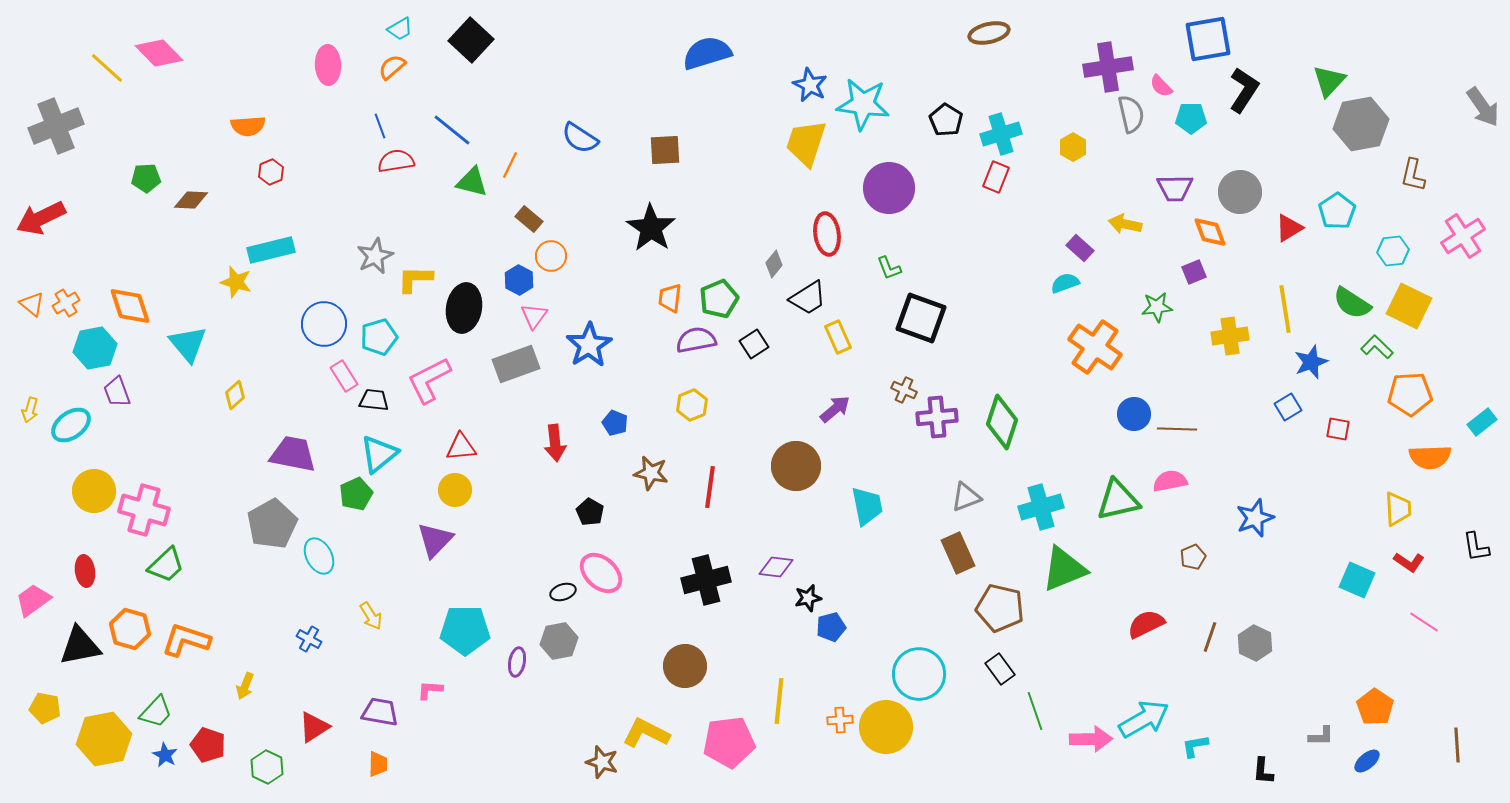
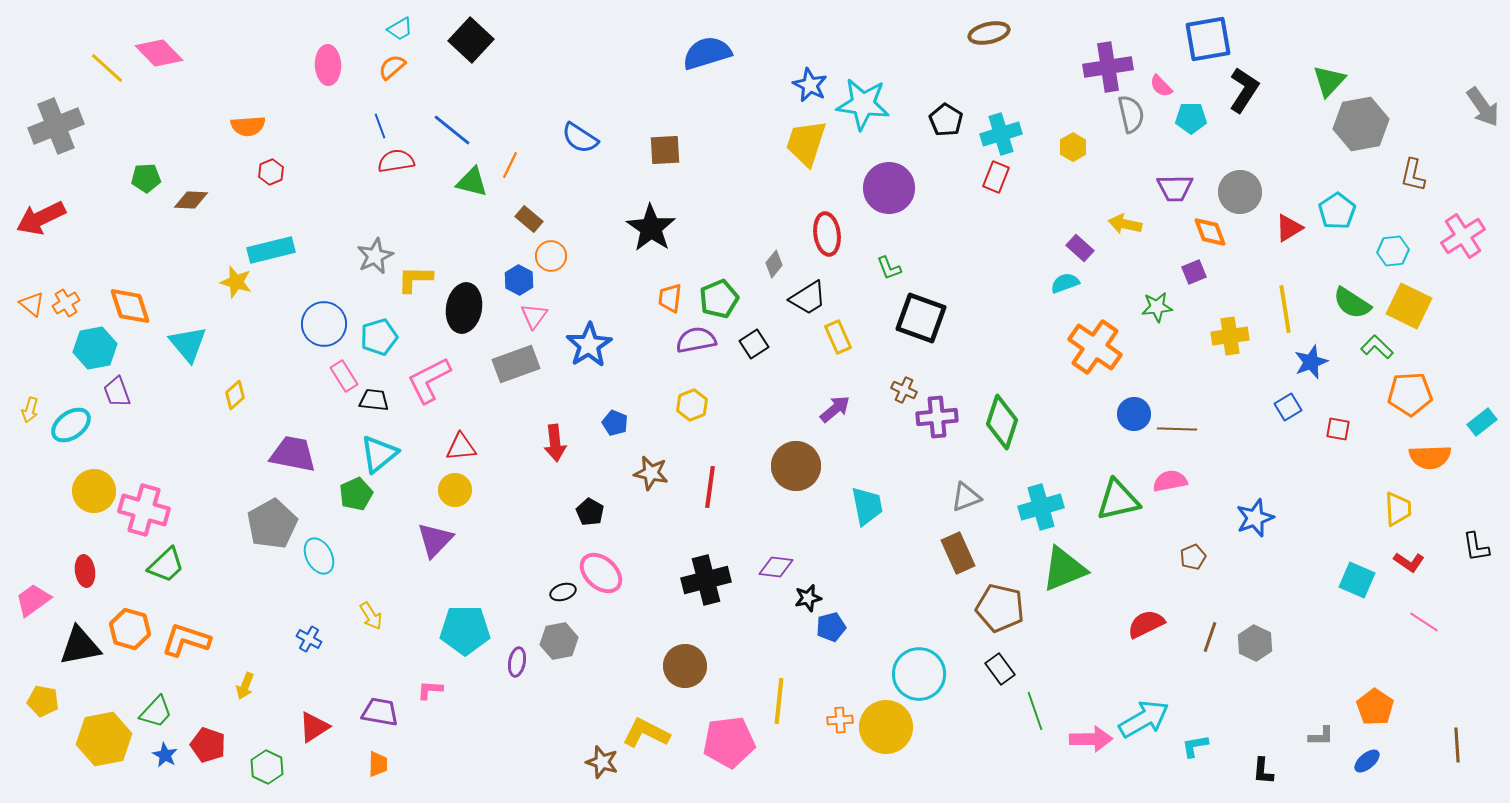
yellow pentagon at (45, 708): moved 2 px left, 7 px up
